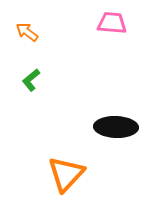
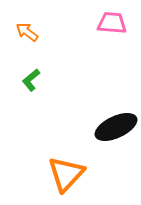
black ellipse: rotated 27 degrees counterclockwise
